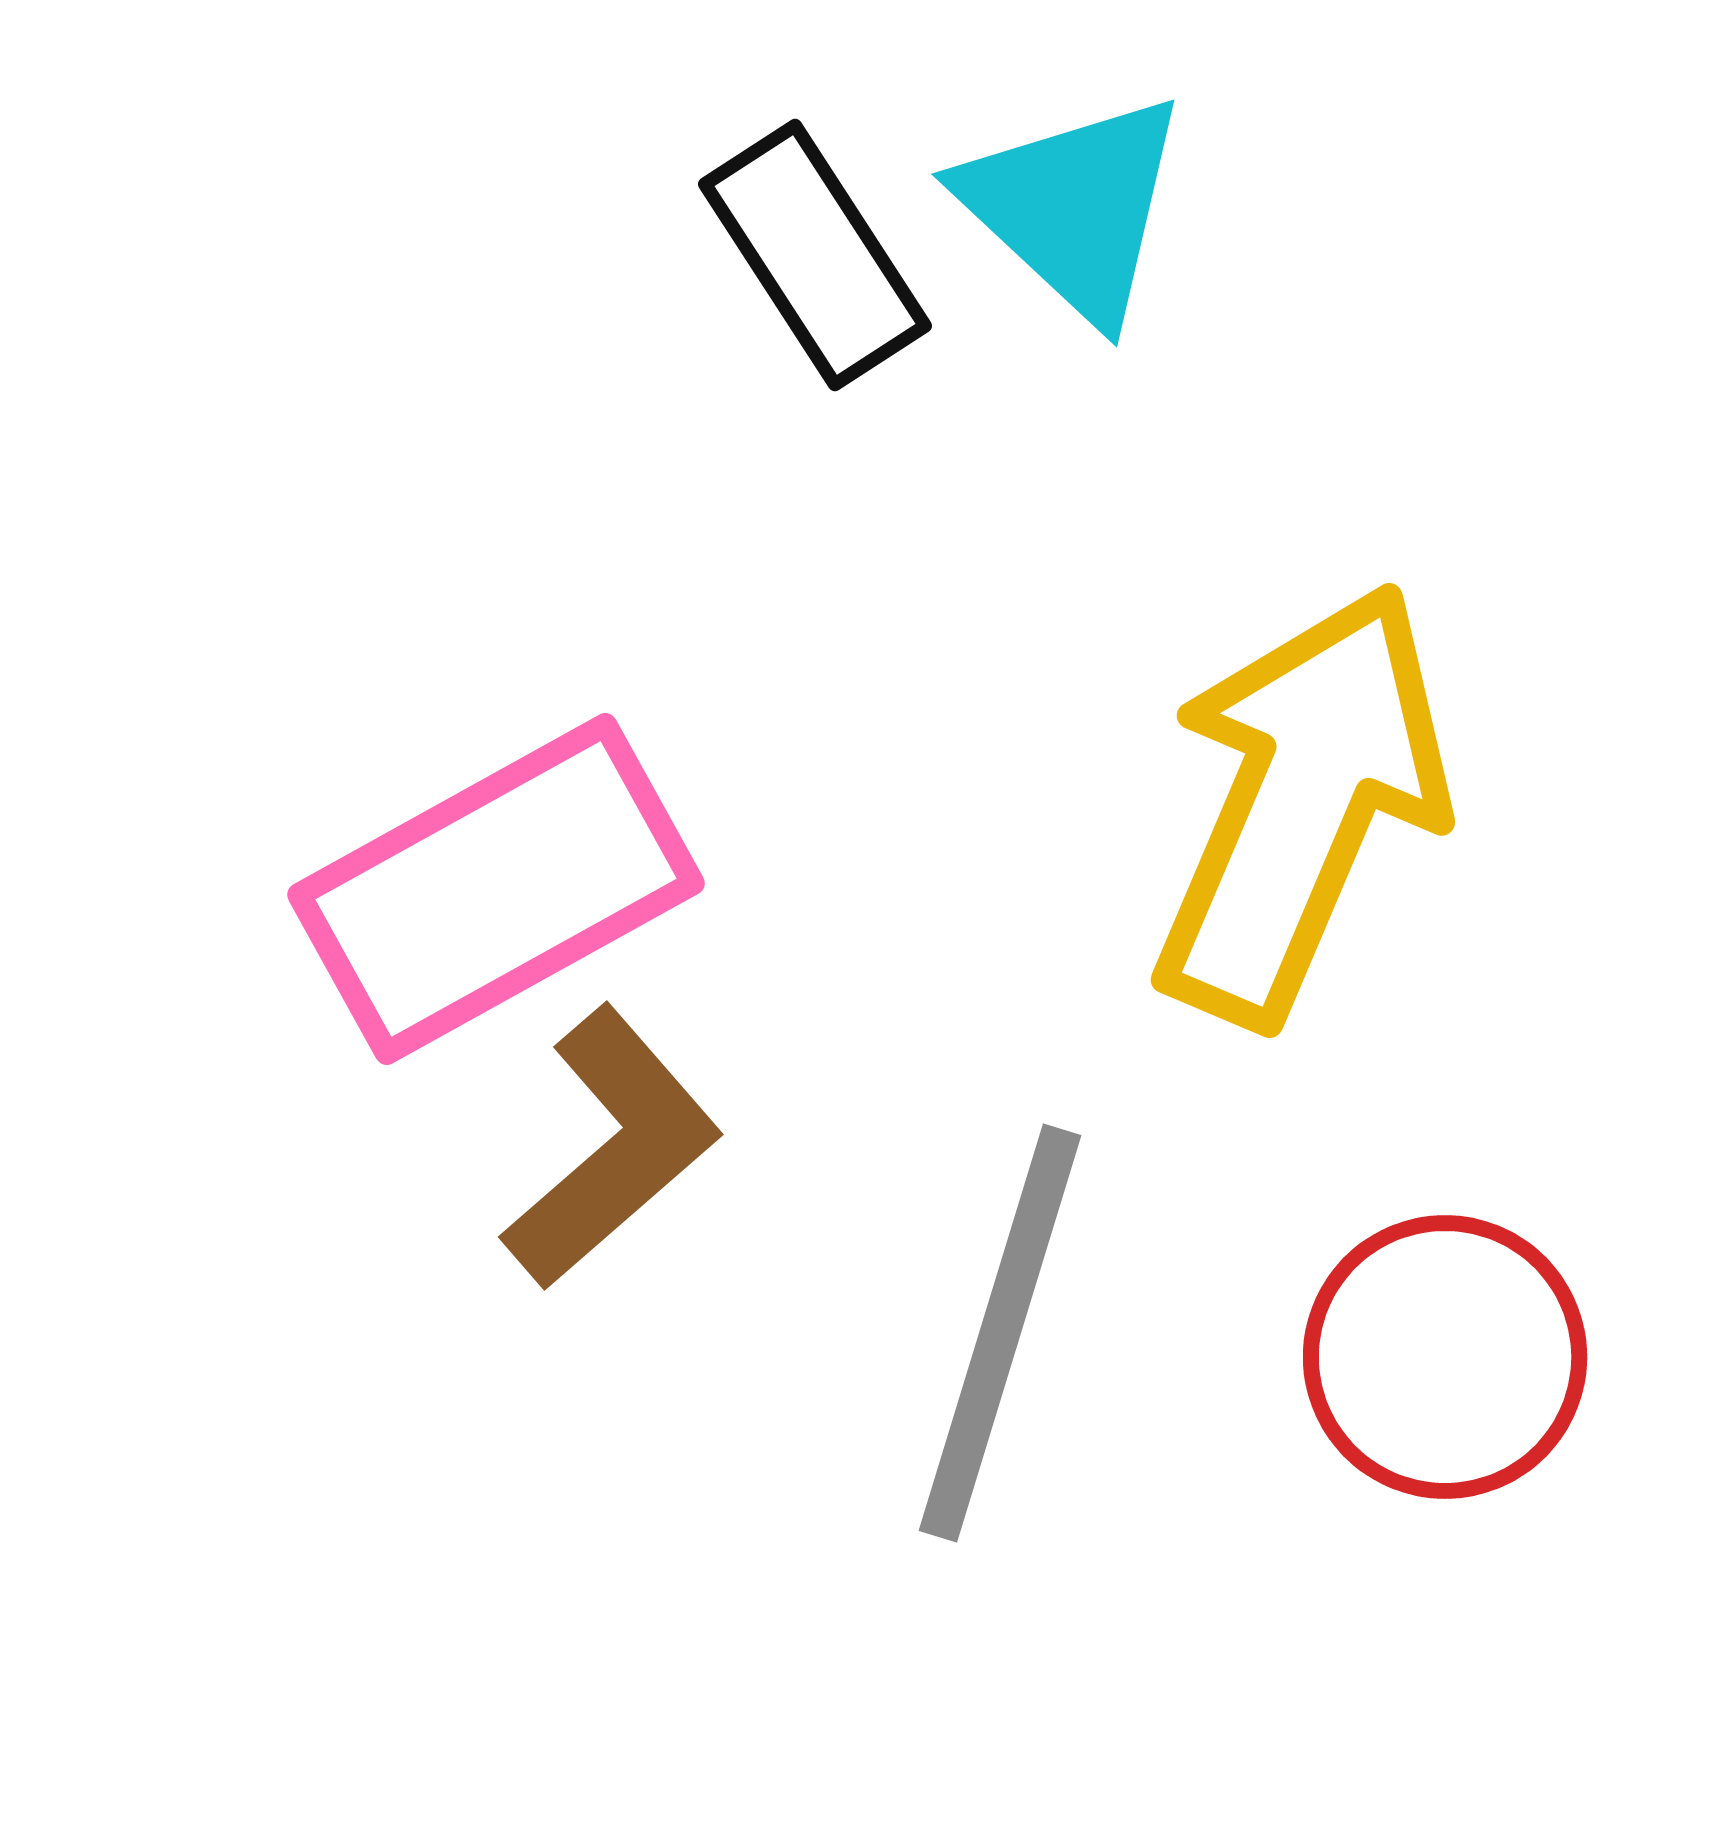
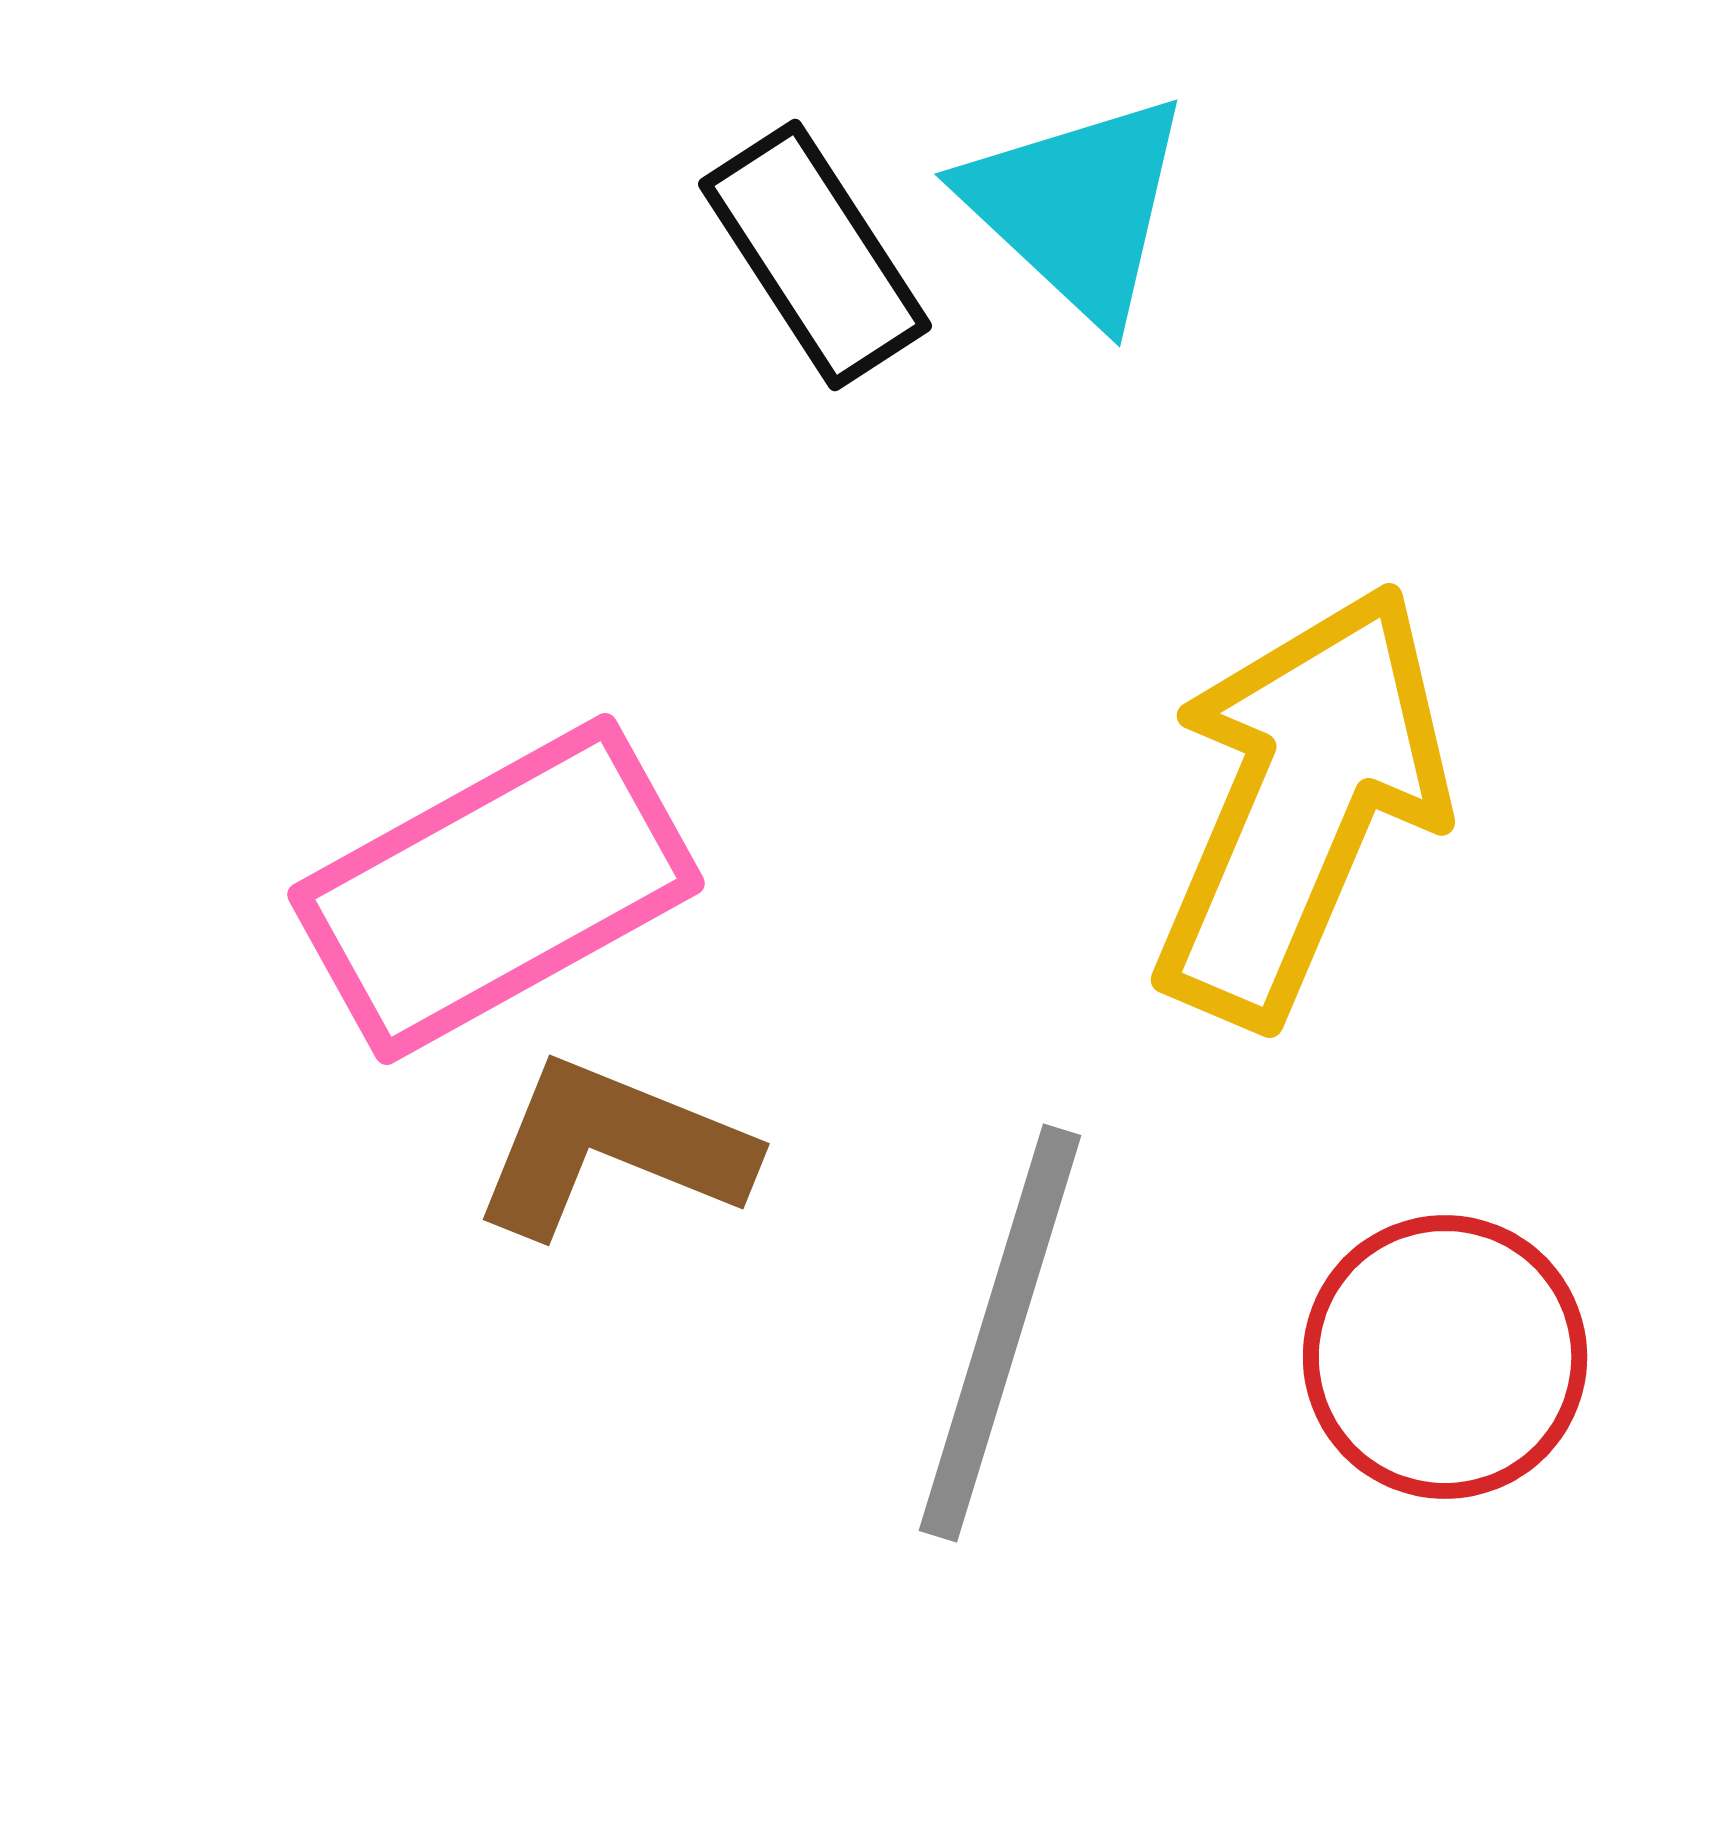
cyan triangle: moved 3 px right
brown L-shape: rotated 117 degrees counterclockwise
